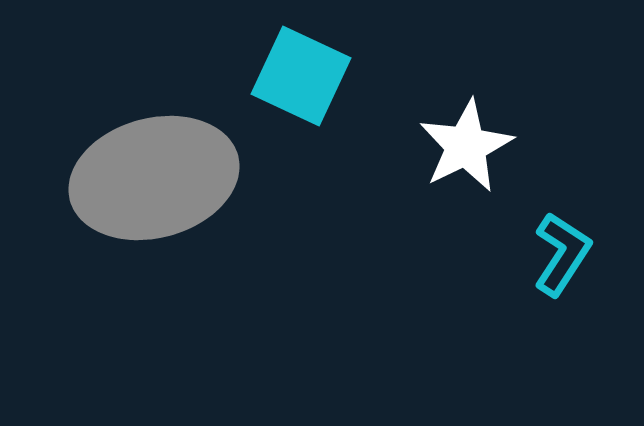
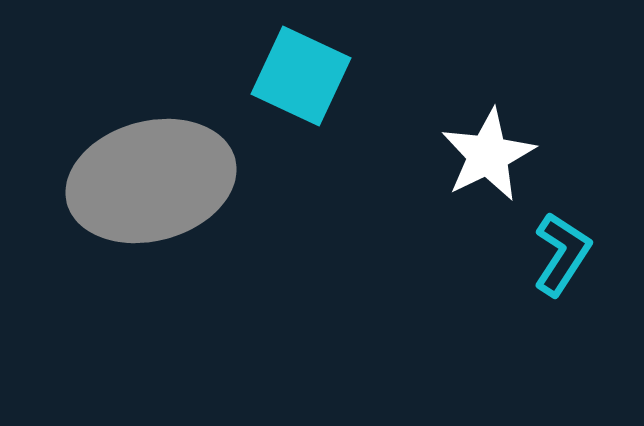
white star: moved 22 px right, 9 px down
gray ellipse: moved 3 px left, 3 px down
